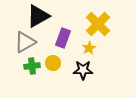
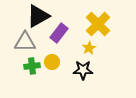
purple rectangle: moved 4 px left, 5 px up; rotated 18 degrees clockwise
gray triangle: rotated 30 degrees clockwise
yellow circle: moved 1 px left, 1 px up
